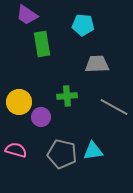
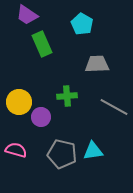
cyan pentagon: moved 1 px left, 1 px up; rotated 25 degrees clockwise
green rectangle: rotated 15 degrees counterclockwise
